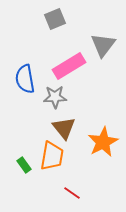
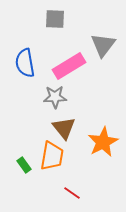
gray square: rotated 25 degrees clockwise
blue semicircle: moved 16 px up
